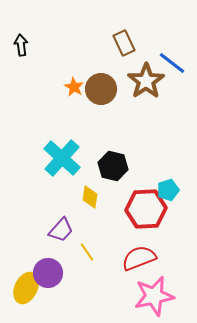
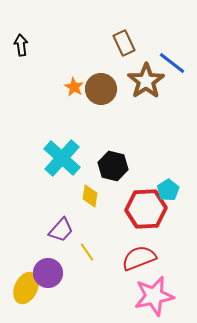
cyan pentagon: rotated 15 degrees counterclockwise
yellow diamond: moved 1 px up
